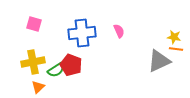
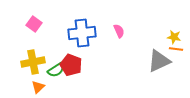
pink square: rotated 21 degrees clockwise
